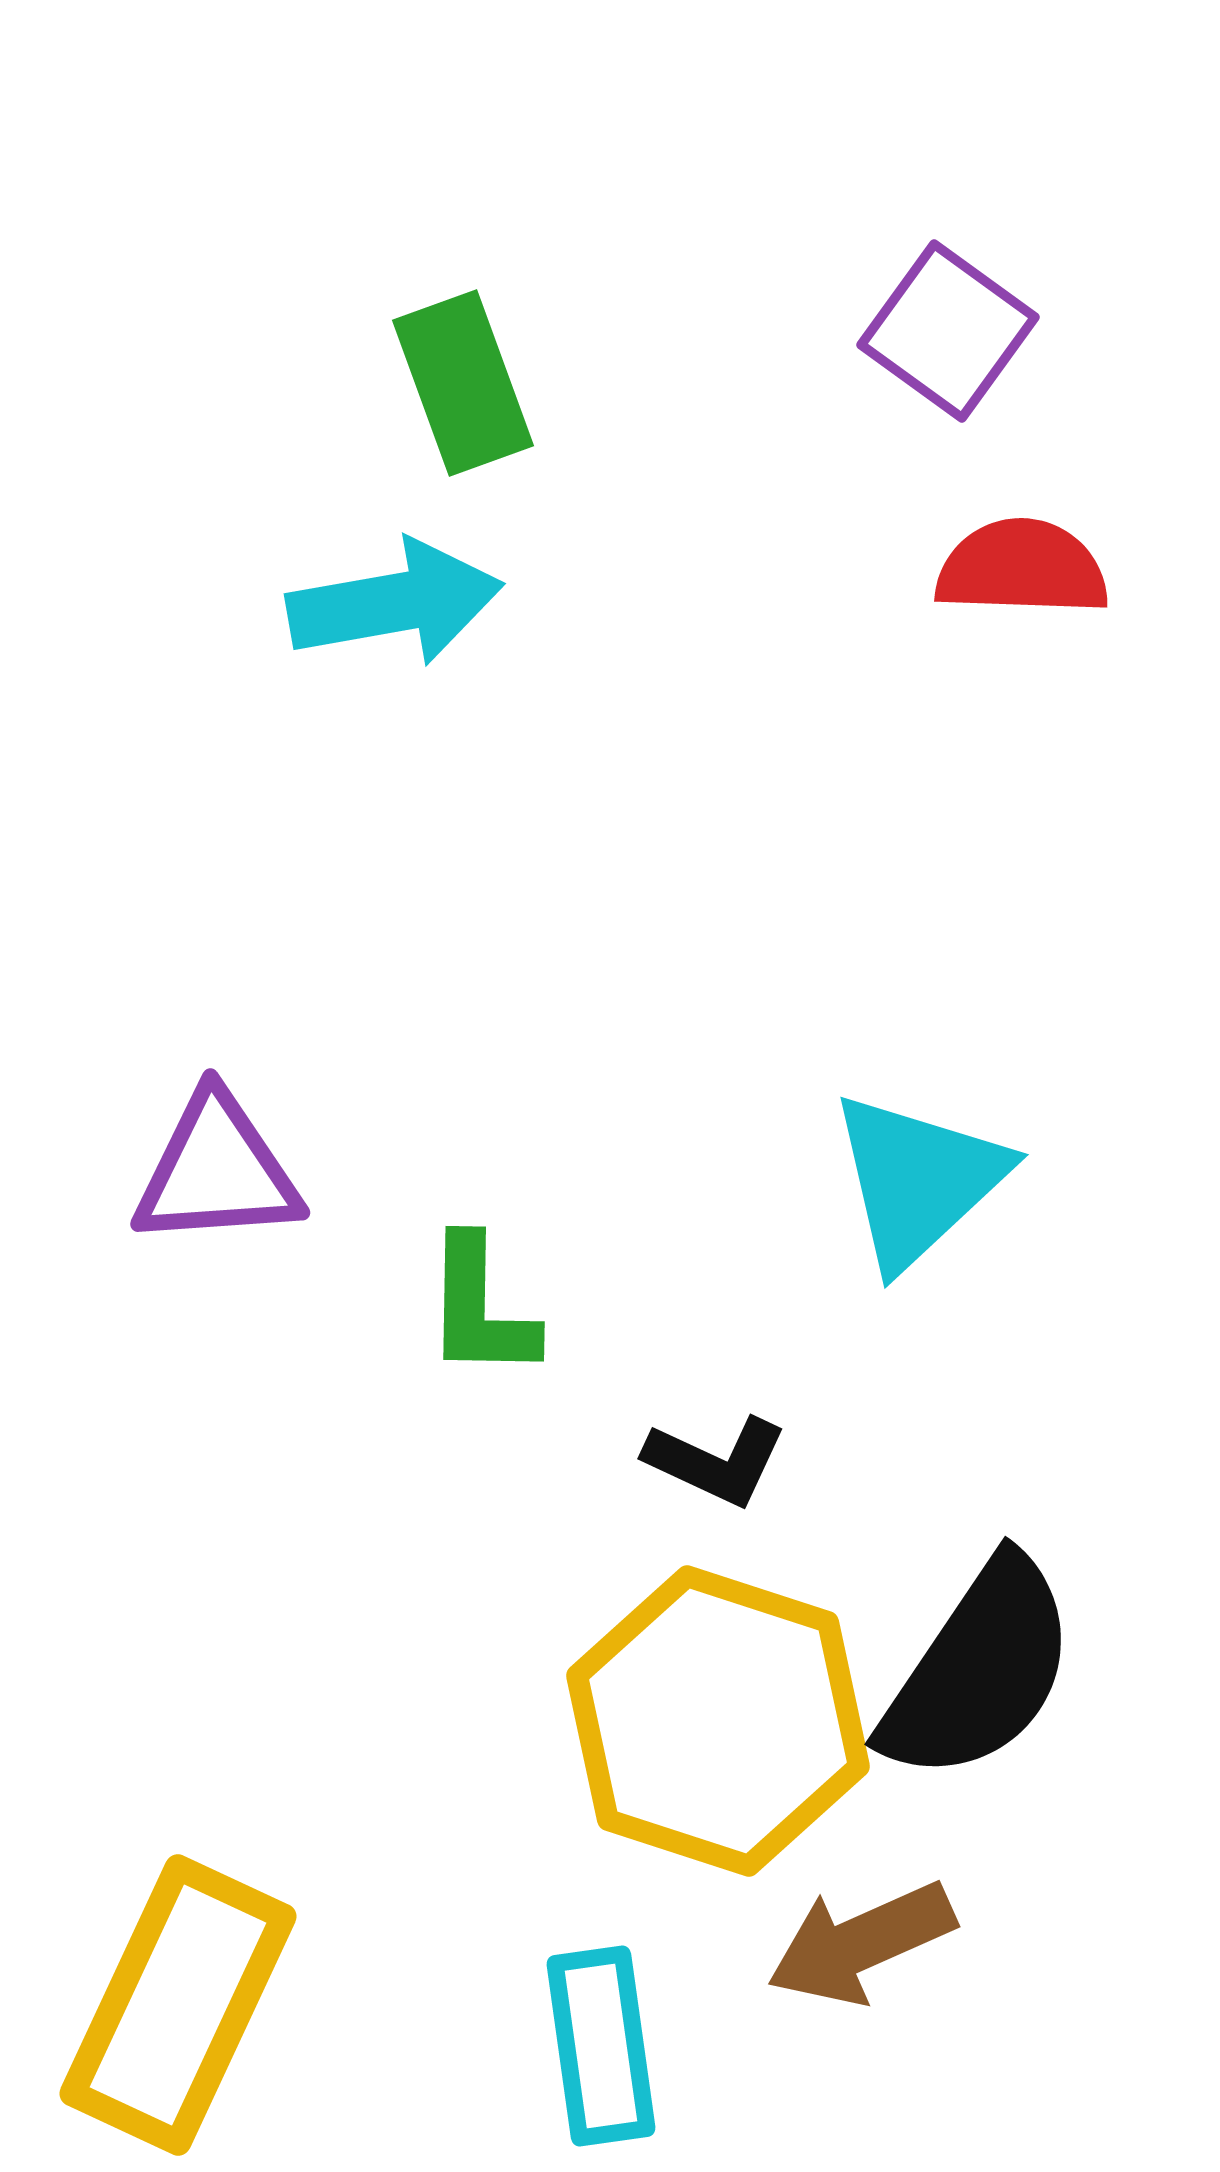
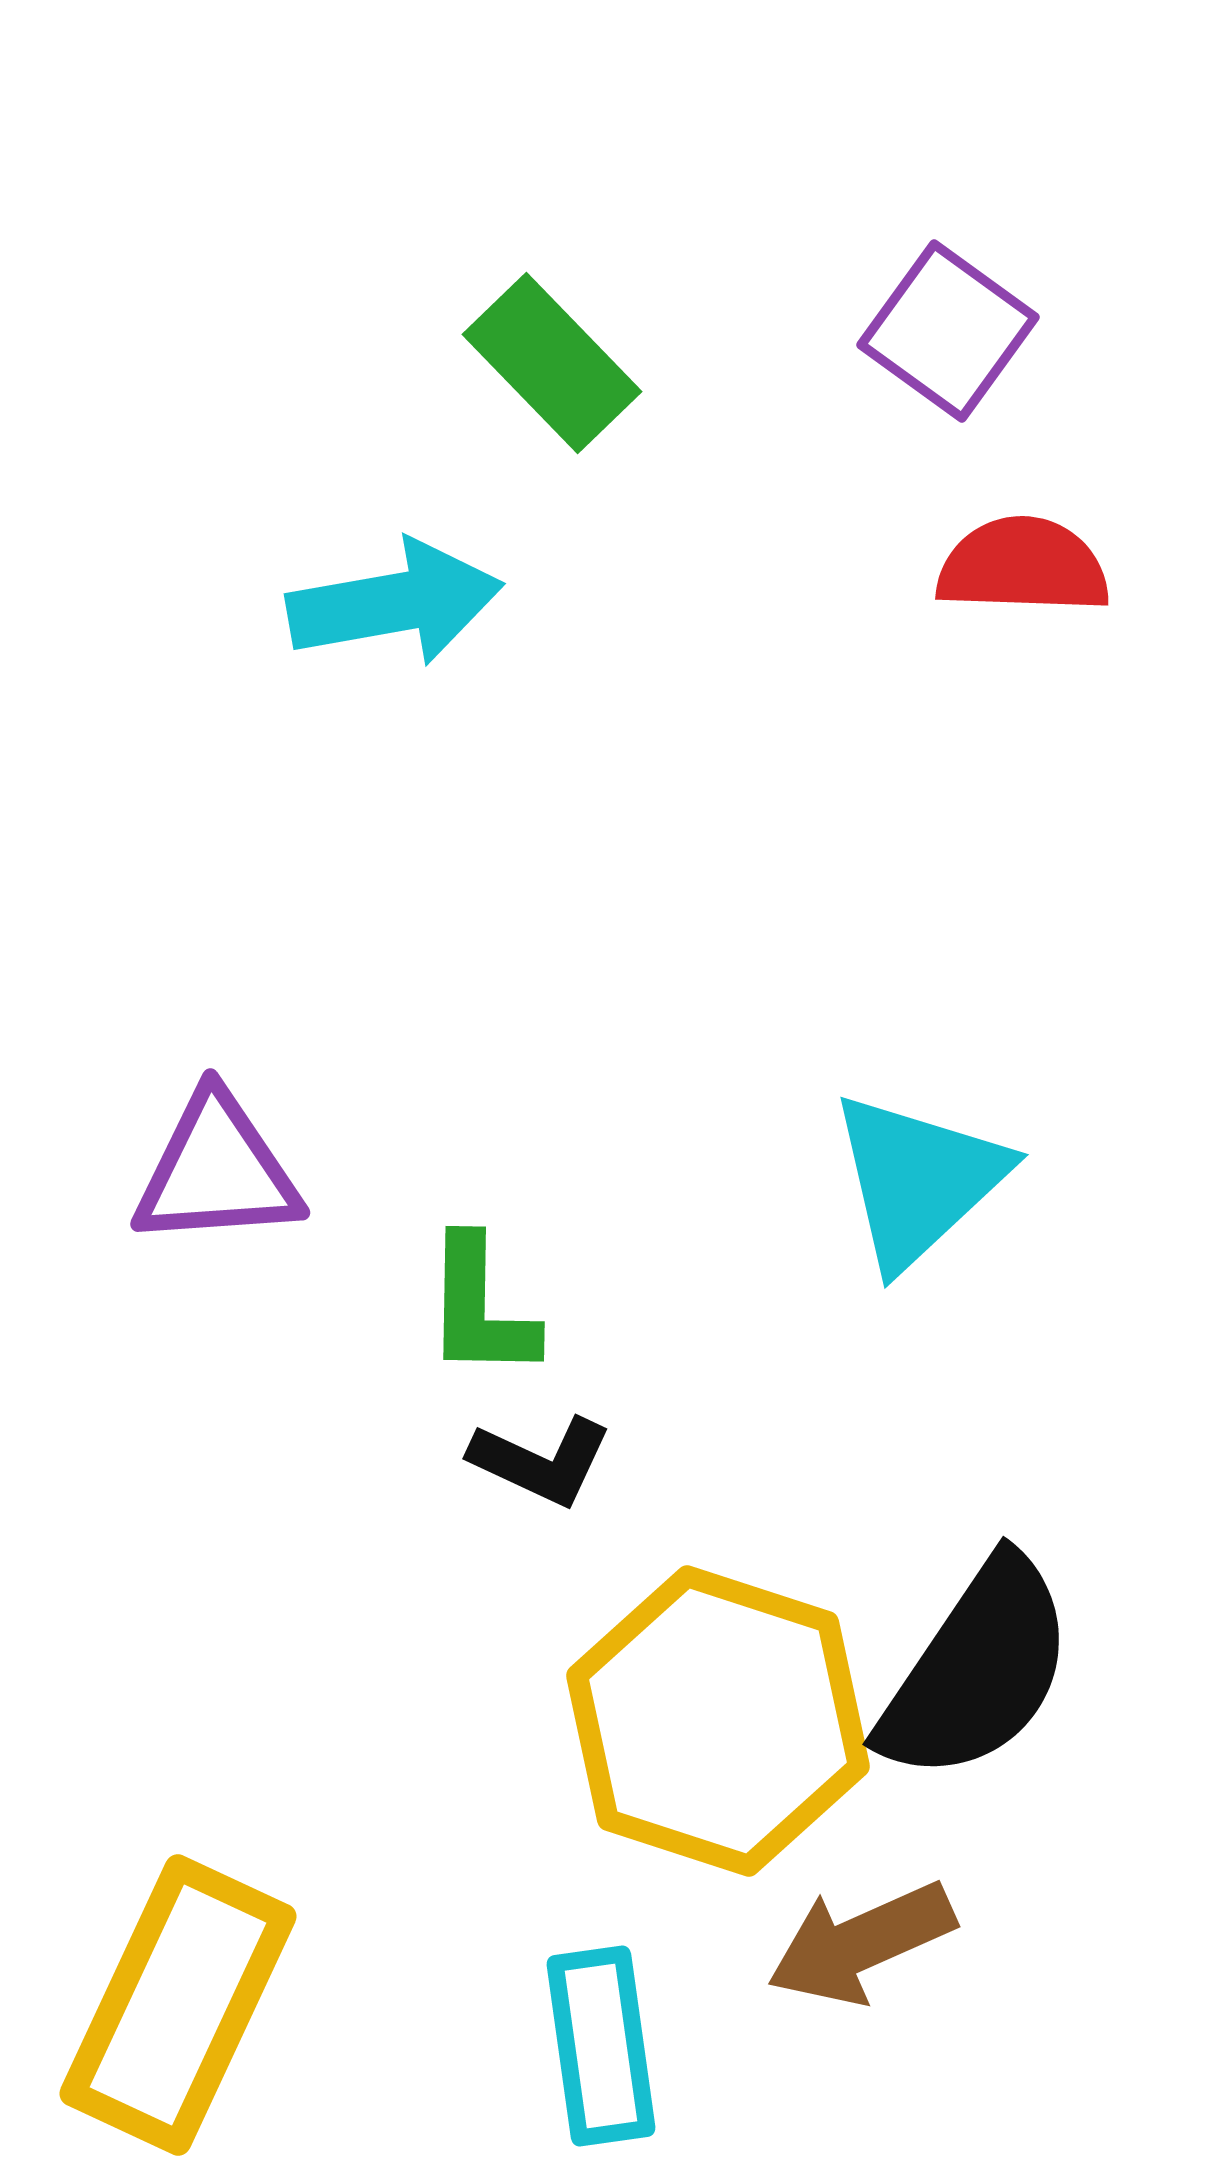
green rectangle: moved 89 px right, 20 px up; rotated 24 degrees counterclockwise
red semicircle: moved 1 px right, 2 px up
black L-shape: moved 175 px left
black semicircle: moved 2 px left
